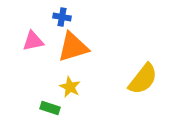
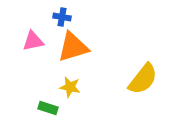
yellow star: rotated 15 degrees counterclockwise
green rectangle: moved 2 px left
